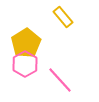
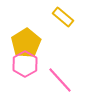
yellow rectangle: rotated 10 degrees counterclockwise
